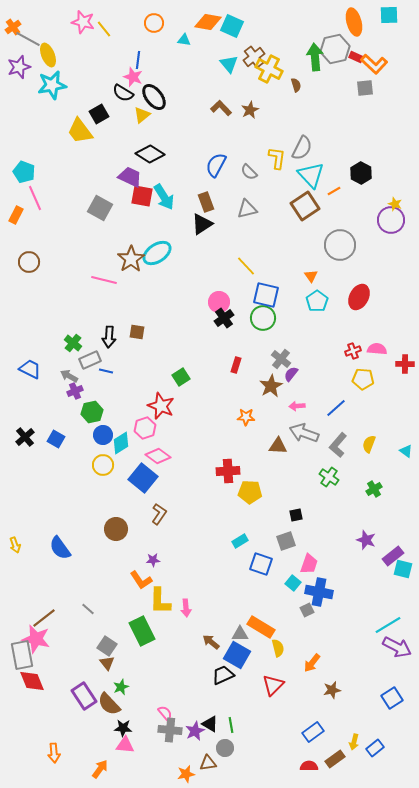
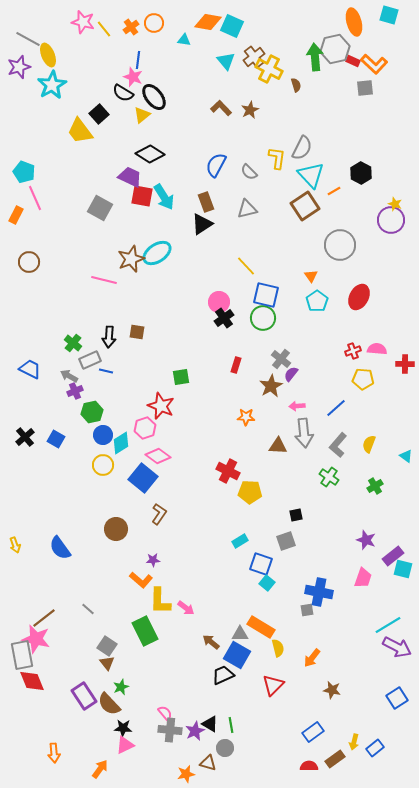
cyan square at (389, 15): rotated 18 degrees clockwise
orange cross at (13, 27): moved 118 px right
red rectangle at (356, 57): moved 3 px left, 4 px down
cyan triangle at (229, 64): moved 3 px left, 3 px up
cyan star at (52, 85): rotated 20 degrees counterclockwise
black square at (99, 114): rotated 12 degrees counterclockwise
brown star at (131, 259): rotated 12 degrees clockwise
green square at (181, 377): rotated 24 degrees clockwise
gray arrow at (304, 433): rotated 116 degrees counterclockwise
cyan triangle at (406, 451): moved 5 px down
red cross at (228, 471): rotated 30 degrees clockwise
green cross at (374, 489): moved 1 px right, 3 px up
pink trapezoid at (309, 564): moved 54 px right, 14 px down
orange L-shape at (141, 580): rotated 15 degrees counterclockwise
cyan square at (293, 583): moved 26 px left
pink arrow at (186, 608): rotated 48 degrees counterclockwise
gray square at (307, 610): rotated 16 degrees clockwise
green rectangle at (142, 631): moved 3 px right
orange arrow at (312, 663): moved 5 px up
brown star at (332, 690): rotated 24 degrees clockwise
blue square at (392, 698): moved 5 px right
pink triangle at (125, 745): rotated 30 degrees counterclockwise
brown triangle at (208, 763): rotated 24 degrees clockwise
